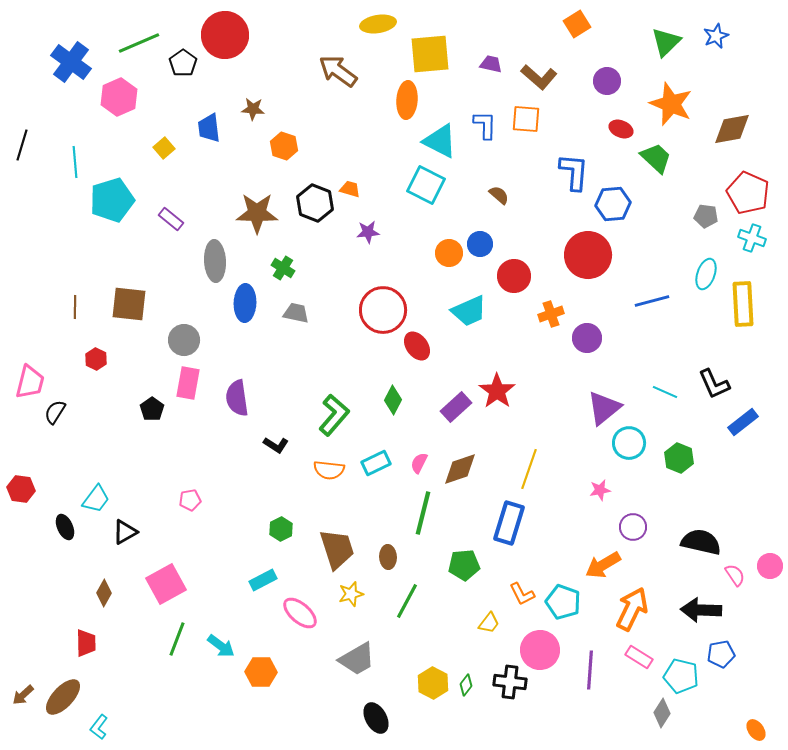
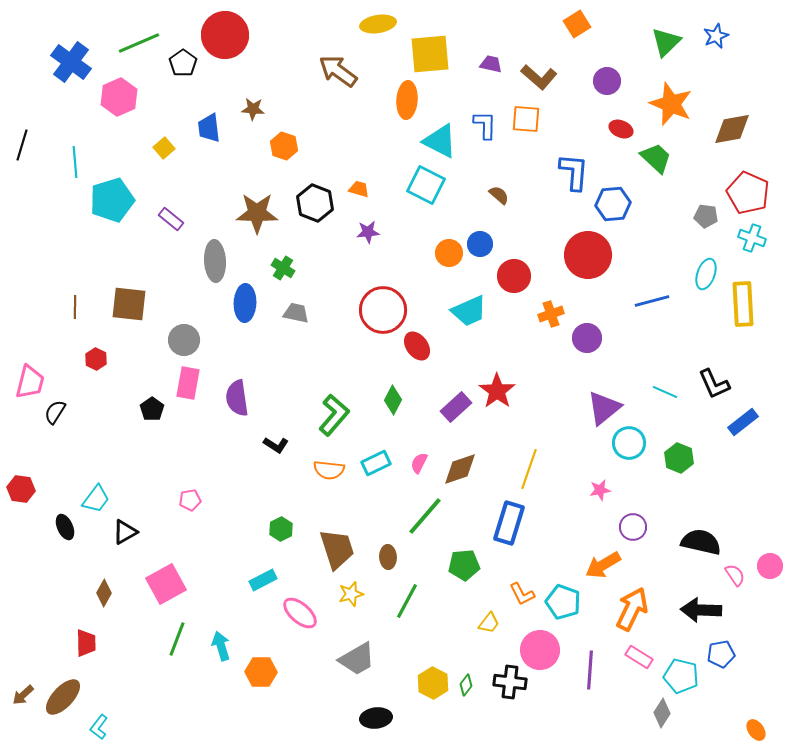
orange trapezoid at (350, 189): moved 9 px right
green line at (423, 513): moved 2 px right, 3 px down; rotated 27 degrees clockwise
cyan arrow at (221, 646): rotated 144 degrees counterclockwise
black ellipse at (376, 718): rotated 68 degrees counterclockwise
